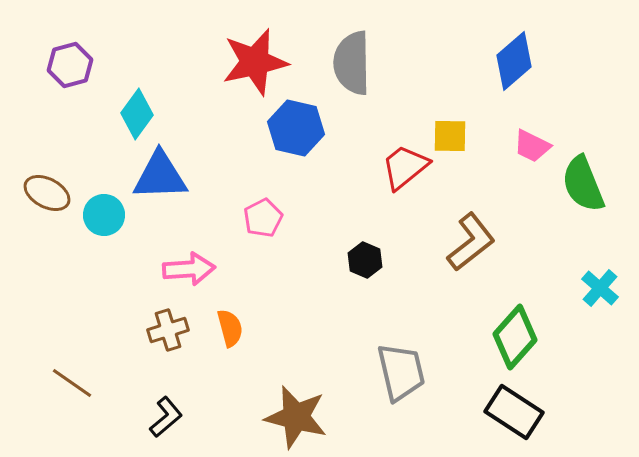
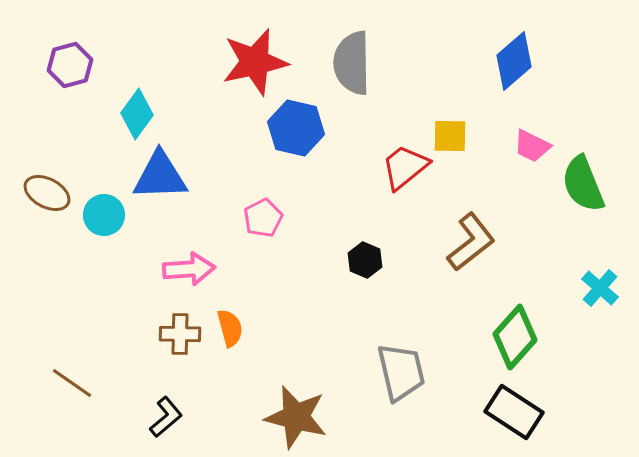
brown cross: moved 12 px right, 4 px down; rotated 18 degrees clockwise
